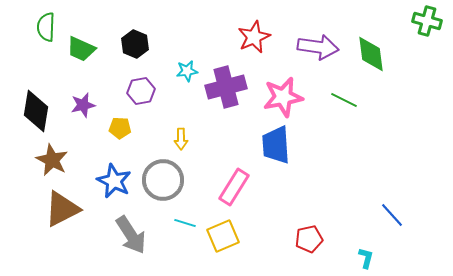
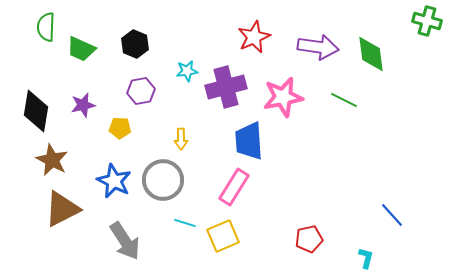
blue trapezoid: moved 27 px left, 4 px up
gray arrow: moved 6 px left, 6 px down
